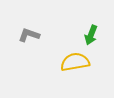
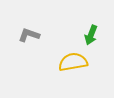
yellow semicircle: moved 2 px left
